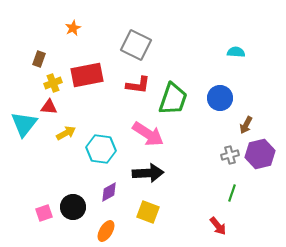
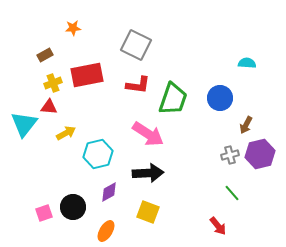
orange star: rotated 21 degrees clockwise
cyan semicircle: moved 11 px right, 11 px down
brown rectangle: moved 6 px right, 4 px up; rotated 42 degrees clockwise
cyan hexagon: moved 3 px left, 5 px down; rotated 20 degrees counterclockwise
green line: rotated 60 degrees counterclockwise
